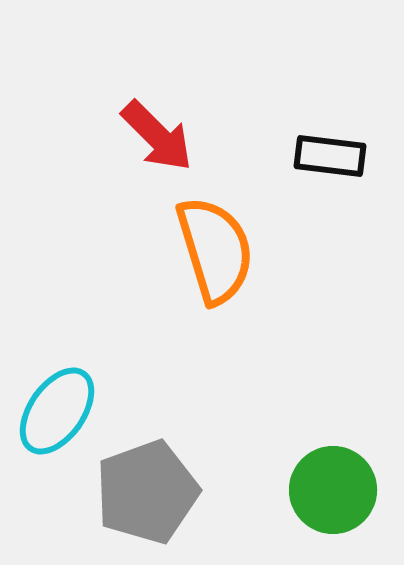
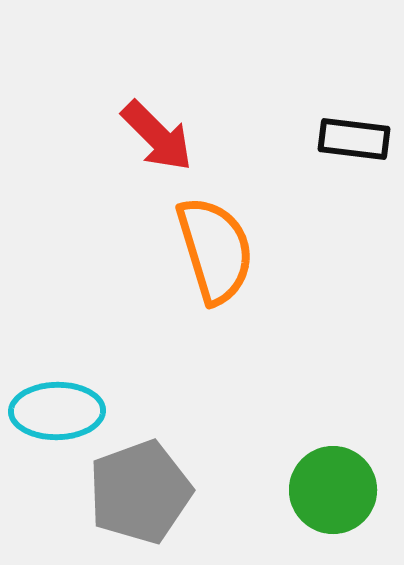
black rectangle: moved 24 px right, 17 px up
cyan ellipse: rotated 54 degrees clockwise
gray pentagon: moved 7 px left
